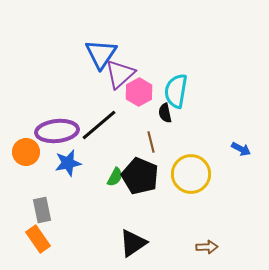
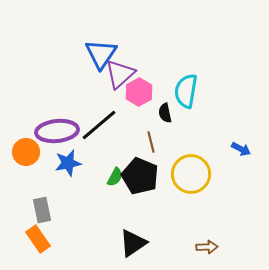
cyan semicircle: moved 10 px right
